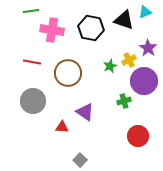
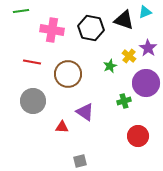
green line: moved 10 px left
yellow cross: moved 4 px up; rotated 24 degrees counterclockwise
brown circle: moved 1 px down
purple circle: moved 2 px right, 2 px down
gray square: moved 1 px down; rotated 32 degrees clockwise
